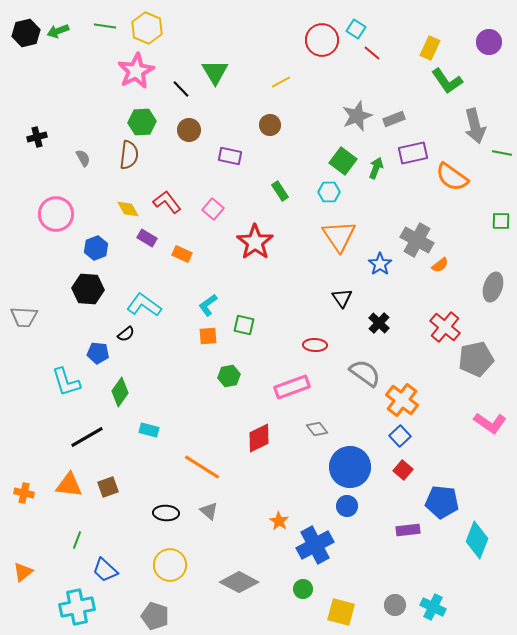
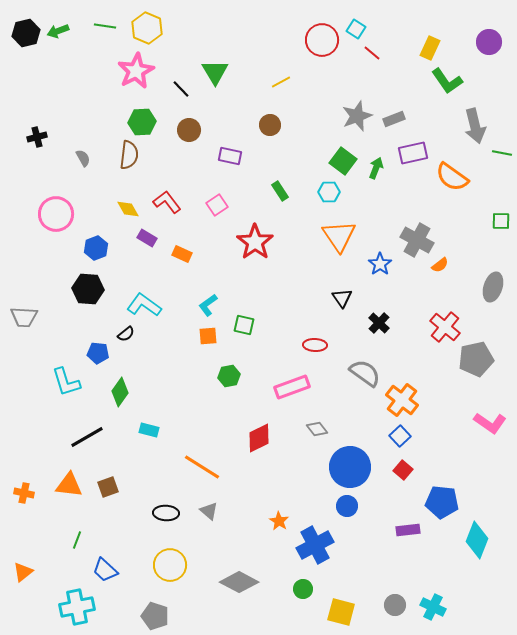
pink square at (213, 209): moved 4 px right, 4 px up; rotated 15 degrees clockwise
